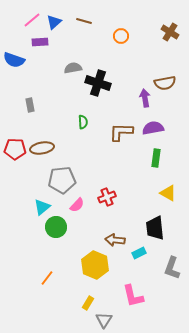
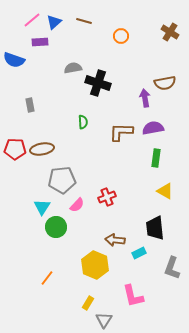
brown ellipse: moved 1 px down
yellow triangle: moved 3 px left, 2 px up
cyan triangle: rotated 18 degrees counterclockwise
